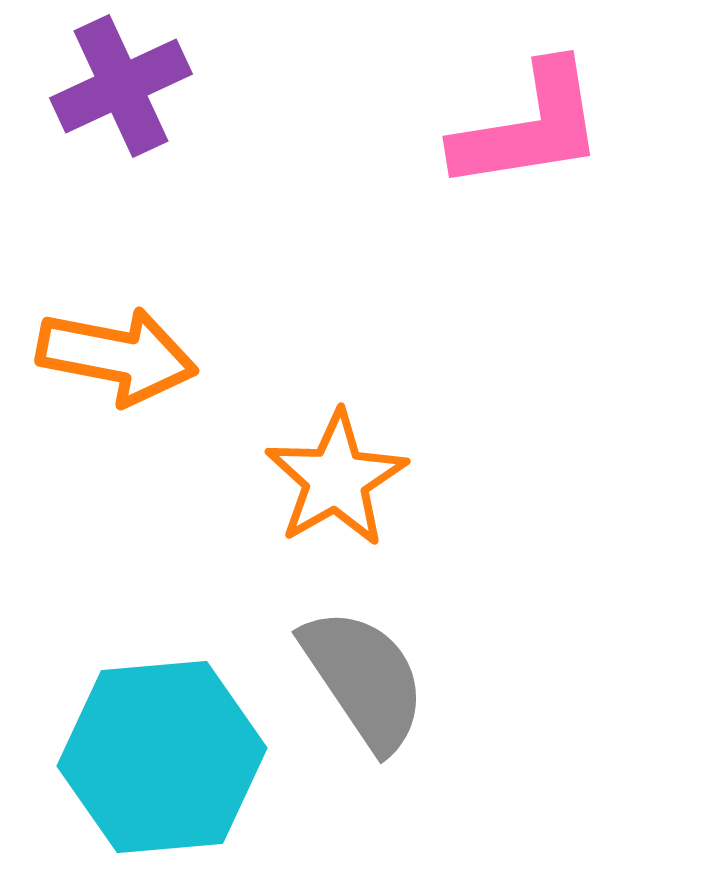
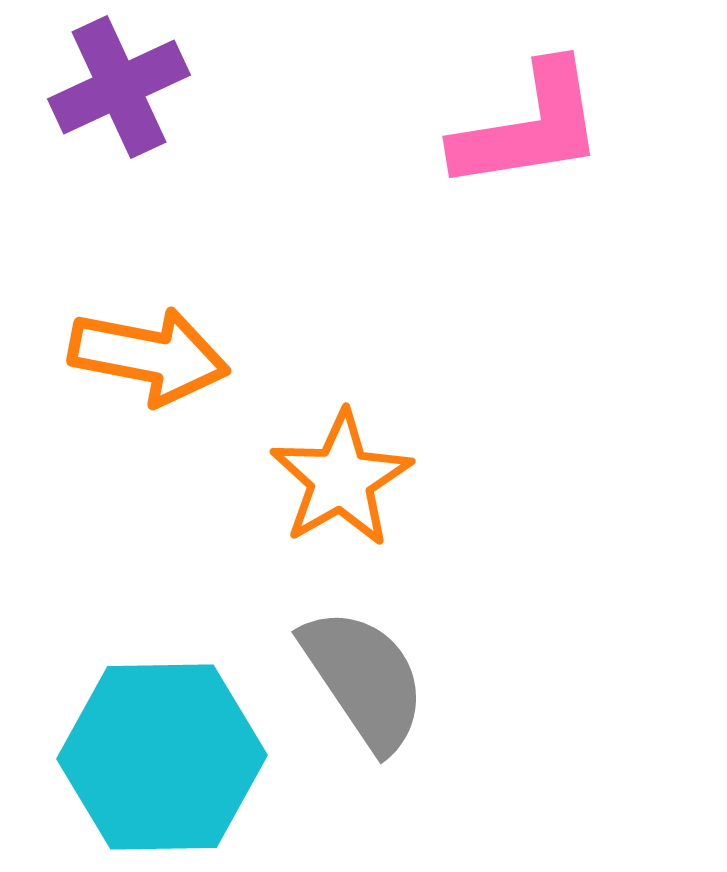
purple cross: moved 2 px left, 1 px down
orange arrow: moved 32 px right
orange star: moved 5 px right
cyan hexagon: rotated 4 degrees clockwise
